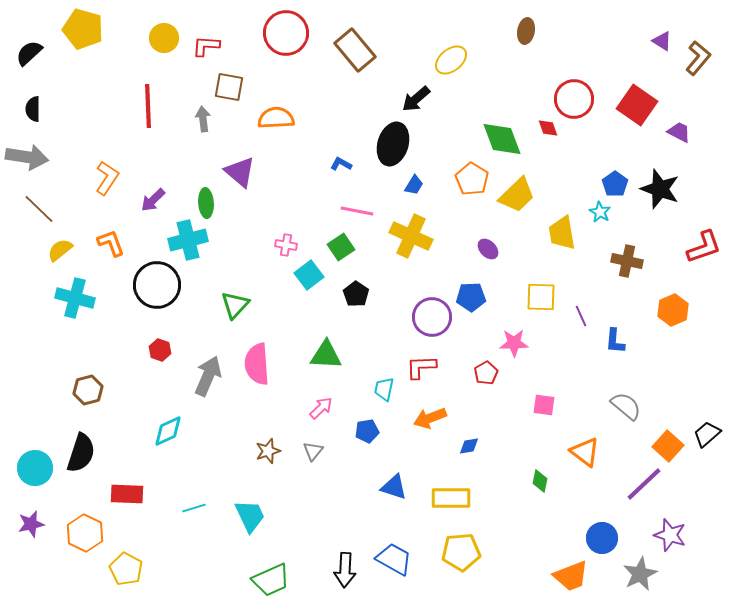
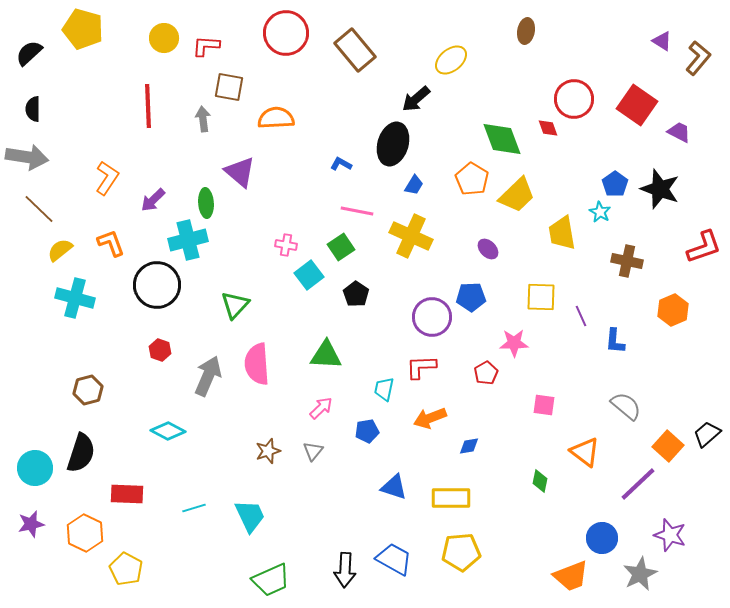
cyan diamond at (168, 431): rotated 52 degrees clockwise
purple line at (644, 484): moved 6 px left
